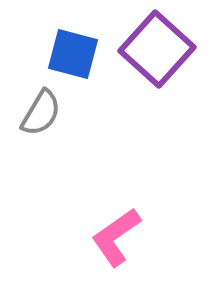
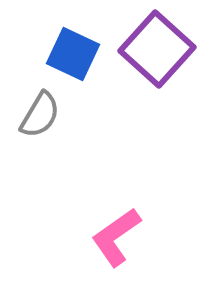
blue square: rotated 10 degrees clockwise
gray semicircle: moved 1 px left, 2 px down
